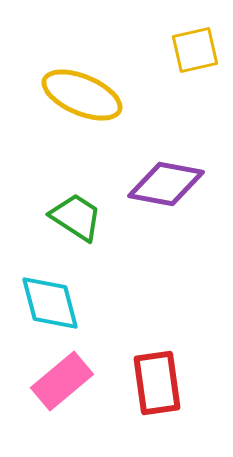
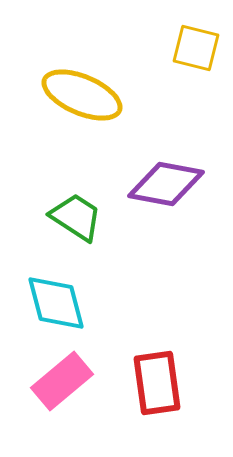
yellow square: moved 1 px right, 2 px up; rotated 27 degrees clockwise
cyan diamond: moved 6 px right
